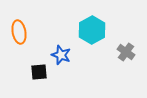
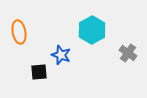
gray cross: moved 2 px right, 1 px down
